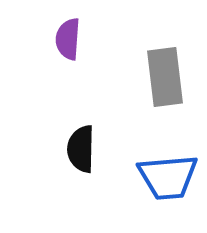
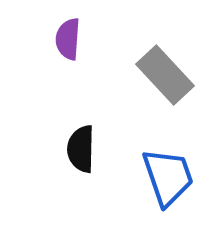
gray rectangle: moved 2 px up; rotated 36 degrees counterclockwise
blue trapezoid: rotated 104 degrees counterclockwise
